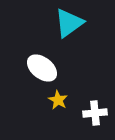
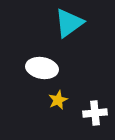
white ellipse: rotated 28 degrees counterclockwise
yellow star: rotated 18 degrees clockwise
